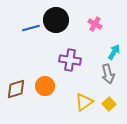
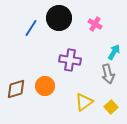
black circle: moved 3 px right, 2 px up
blue line: rotated 42 degrees counterclockwise
yellow square: moved 2 px right, 3 px down
